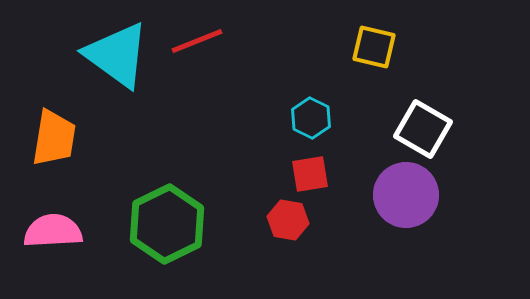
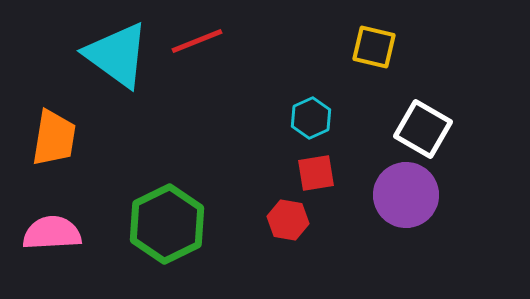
cyan hexagon: rotated 9 degrees clockwise
red square: moved 6 px right, 1 px up
pink semicircle: moved 1 px left, 2 px down
